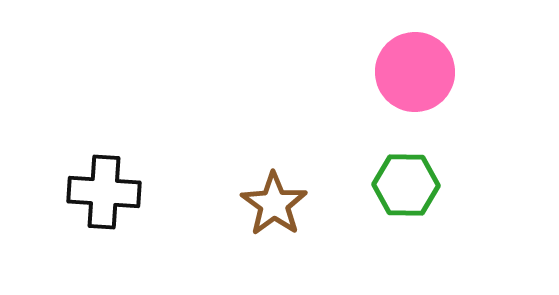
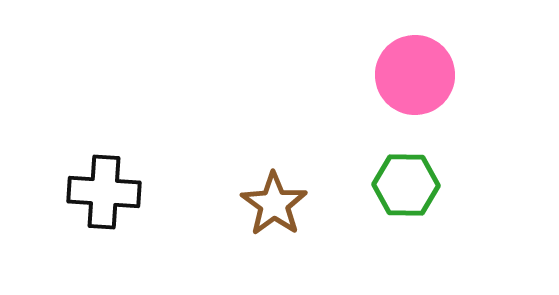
pink circle: moved 3 px down
